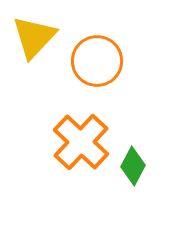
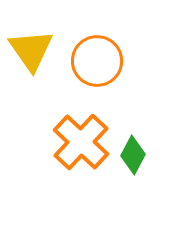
yellow triangle: moved 3 px left, 13 px down; rotated 18 degrees counterclockwise
green diamond: moved 11 px up
